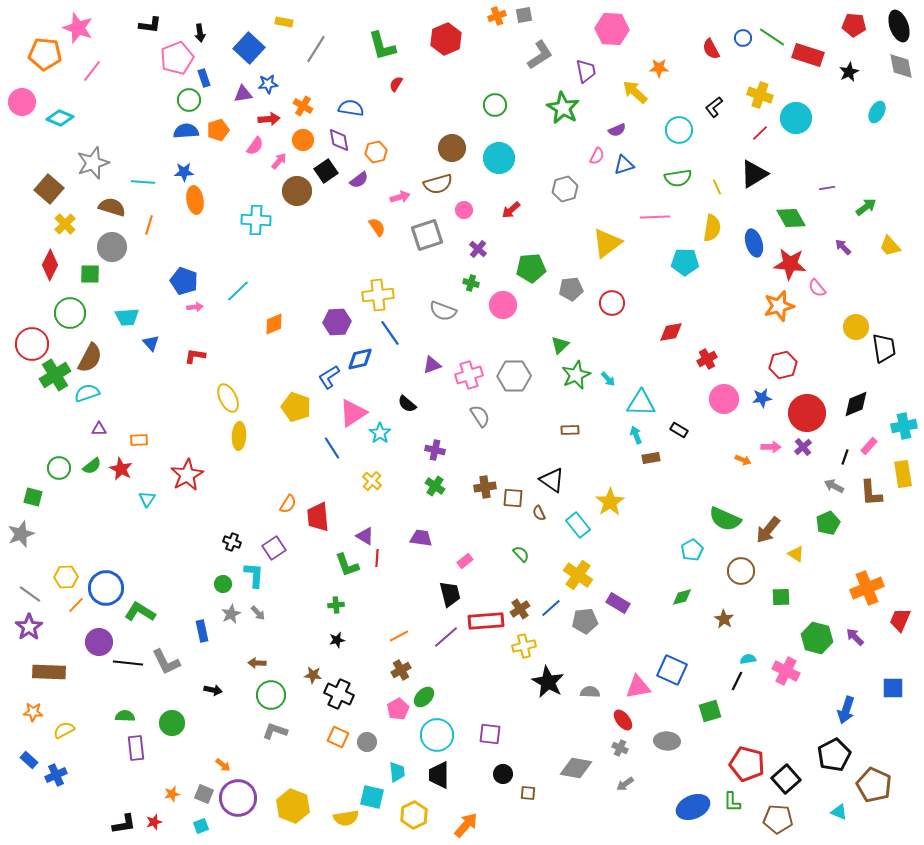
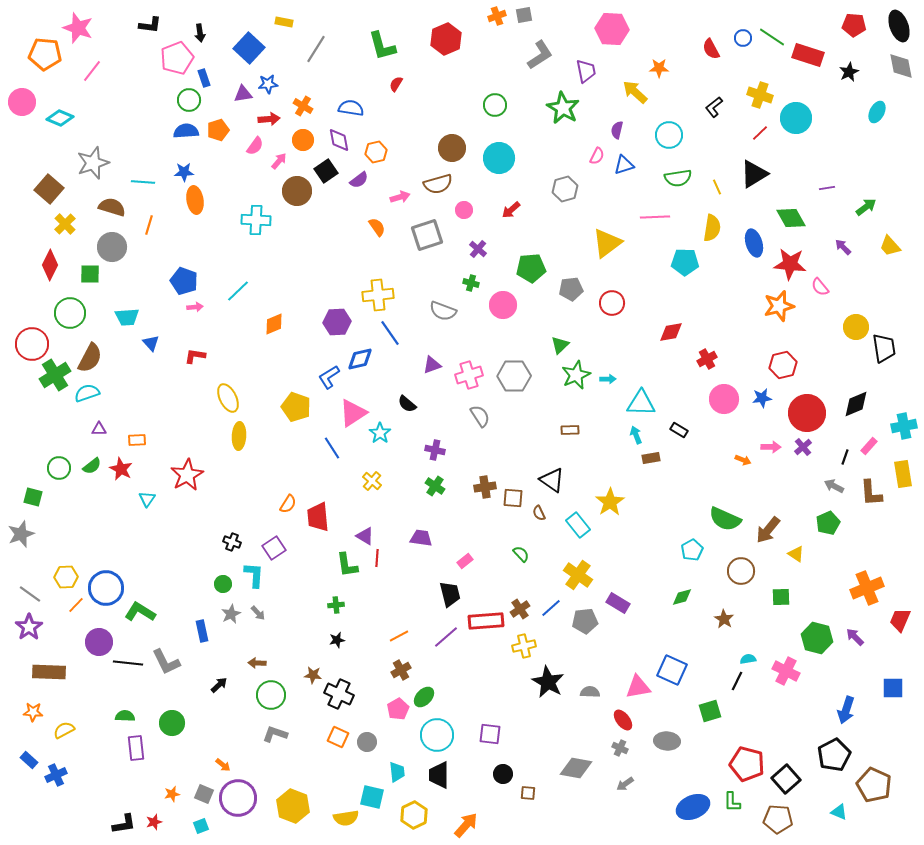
purple semicircle at (617, 130): rotated 126 degrees clockwise
cyan circle at (679, 130): moved 10 px left, 5 px down
pink semicircle at (817, 288): moved 3 px right, 1 px up
cyan arrow at (608, 379): rotated 49 degrees counterclockwise
orange rectangle at (139, 440): moved 2 px left
green L-shape at (347, 565): rotated 12 degrees clockwise
black arrow at (213, 690): moved 6 px right, 5 px up; rotated 54 degrees counterclockwise
gray L-shape at (275, 731): moved 3 px down
